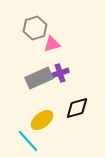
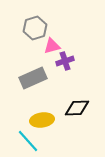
pink triangle: moved 2 px down
purple cross: moved 5 px right, 12 px up
gray rectangle: moved 6 px left
black diamond: rotated 15 degrees clockwise
yellow ellipse: rotated 30 degrees clockwise
